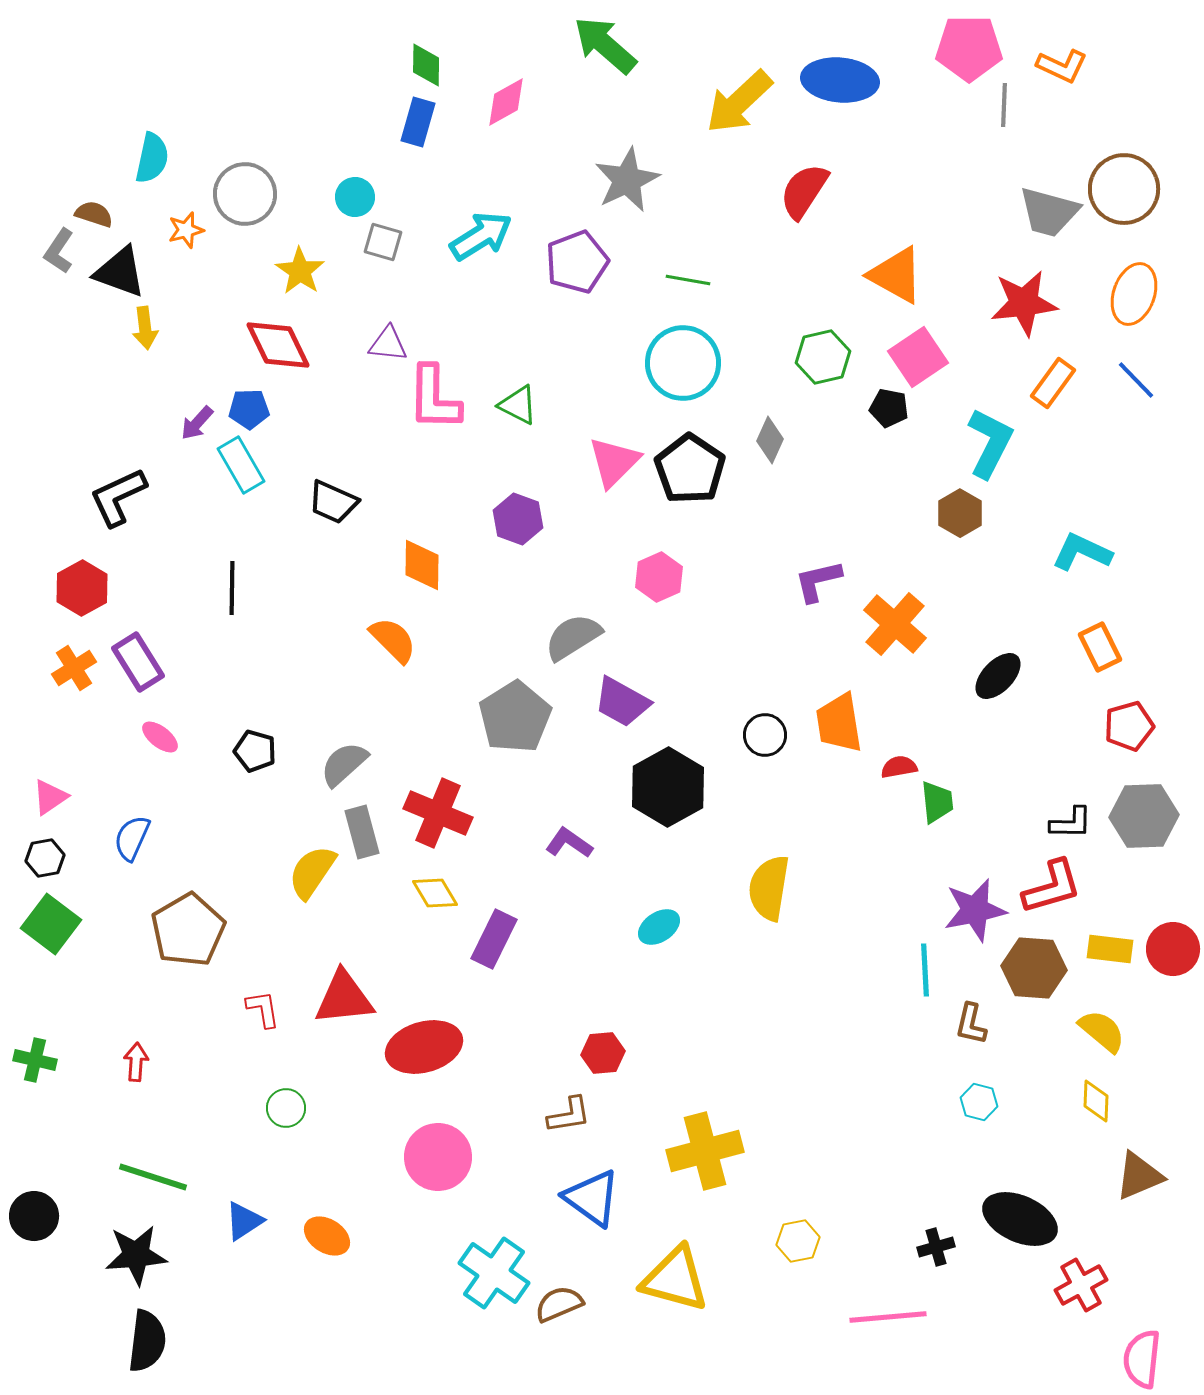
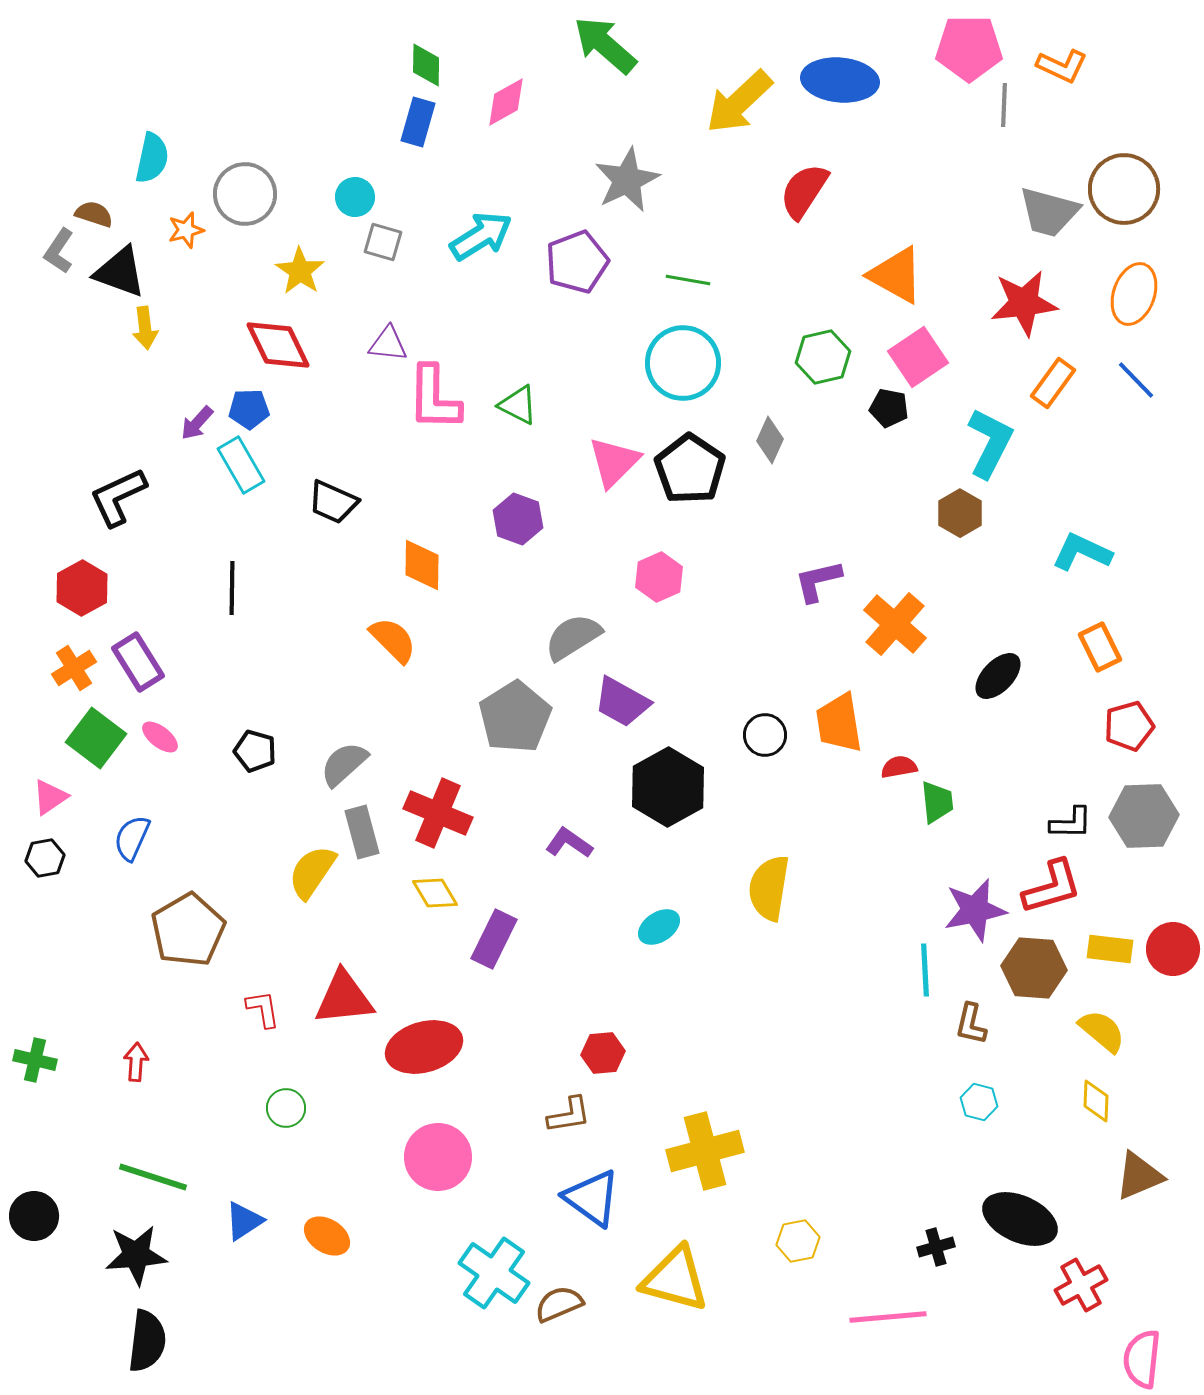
green square at (51, 924): moved 45 px right, 186 px up
